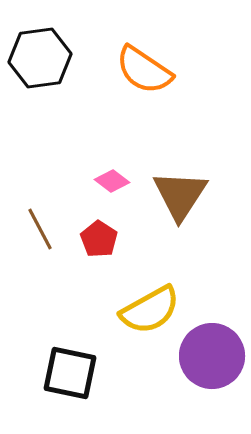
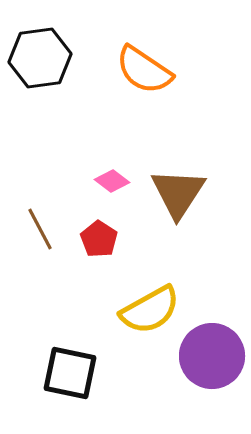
brown triangle: moved 2 px left, 2 px up
